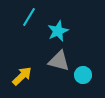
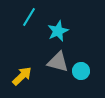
gray triangle: moved 1 px left, 1 px down
cyan circle: moved 2 px left, 4 px up
